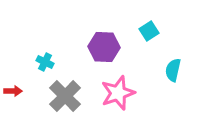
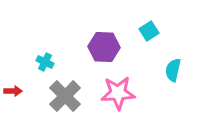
pink star: rotated 16 degrees clockwise
